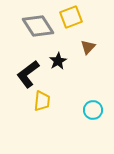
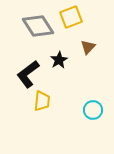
black star: moved 1 px right, 1 px up
